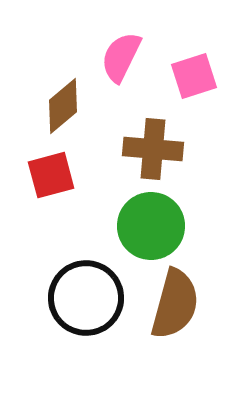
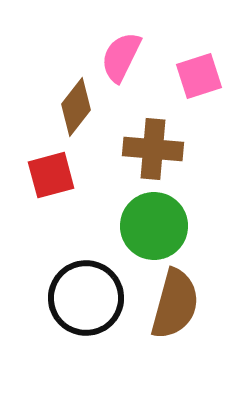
pink square: moved 5 px right
brown diamond: moved 13 px right, 1 px down; rotated 12 degrees counterclockwise
green circle: moved 3 px right
